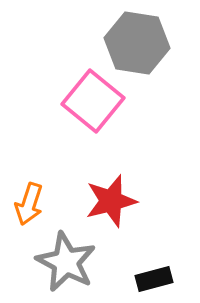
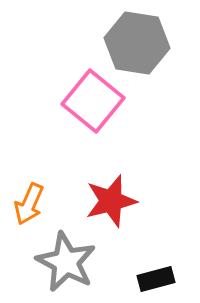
orange arrow: rotated 6 degrees clockwise
black rectangle: moved 2 px right
